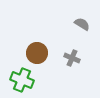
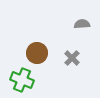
gray semicircle: rotated 35 degrees counterclockwise
gray cross: rotated 21 degrees clockwise
